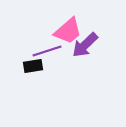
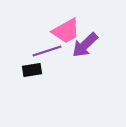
pink trapezoid: moved 2 px left; rotated 12 degrees clockwise
black rectangle: moved 1 px left, 4 px down
